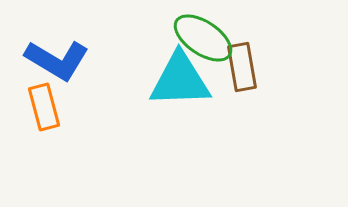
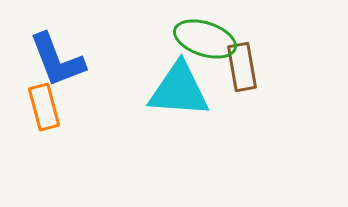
green ellipse: moved 2 px right, 1 px down; rotated 16 degrees counterclockwise
blue L-shape: rotated 38 degrees clockwise
cyan triangle: moved 1 px left, 10 px down; rotated 6 degrees clockwise
